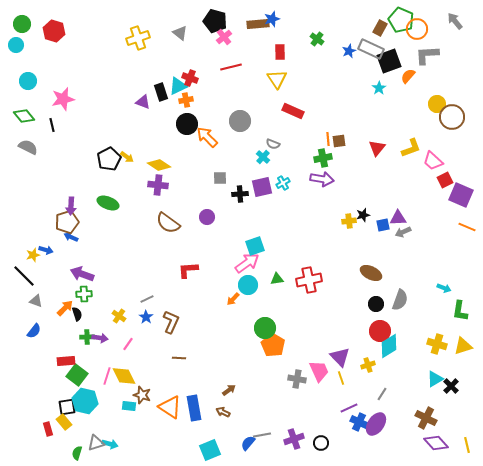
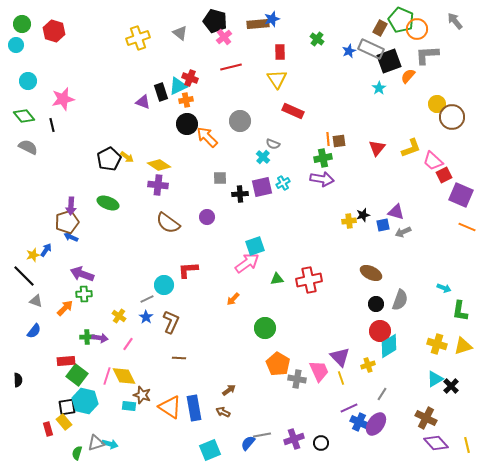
red square at (445, 180): moved 1 px left, 5 px up
purple triangle at (398, 218): moved 2 px left, 6 px up; rotated 18 degrees clockwise
blue arrow at (46, 250): rotated 72 degrees counterclockwise
cyan circle at (248, 285): moved 84 px left
black semicircle at (77, 314): moved 59 px left, 66 px down; rotated 16 degrees clockwise
orange pentagon at (273, 345): moved 5 px right, 19 px down
